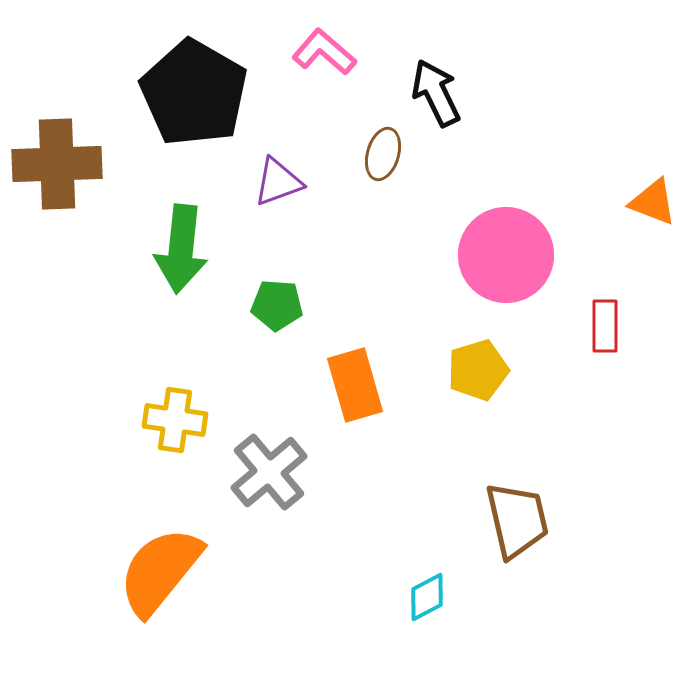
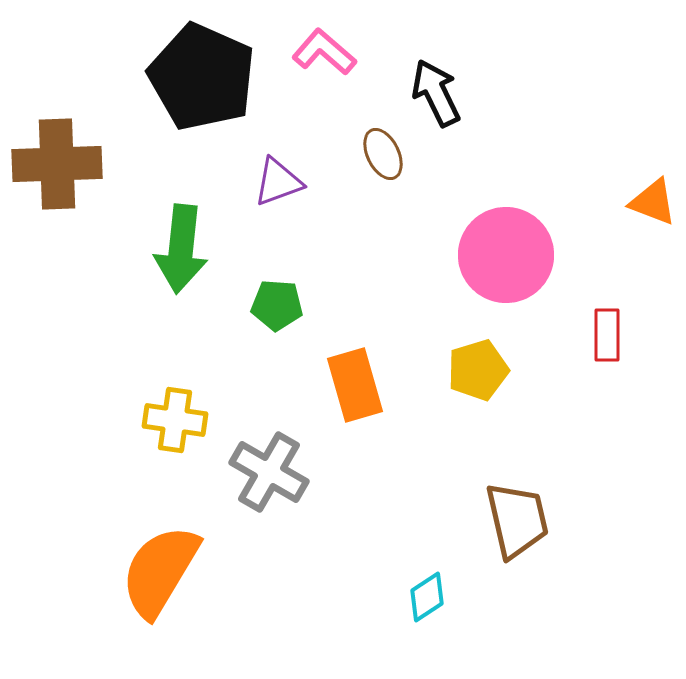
black pentagon: moved 8 px right, 16 px up; rotated 6 degrees counterclockwise
brown ellipse: rotated 42 degrees counterclockwise
red rectangle: moved 2 px right, 9 px down
gray cross: rotated 20 degrees counterclockwise
orange semicircle: rotated 8 degrees counterclockwise
cyan diamond: rotated 6 degrees counterclockwise
